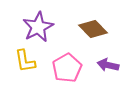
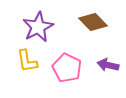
brown diamond: moved 7 px up
yellow L-shape: moved 2 px right
pink pentagon: rotated 16 degrees counterclockwise
